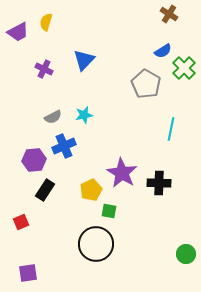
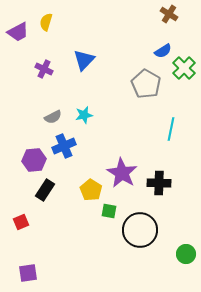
yellow pentagon: rotated 15 degrees counterclockwise
black circle: moved 44 px right, 14 px up
